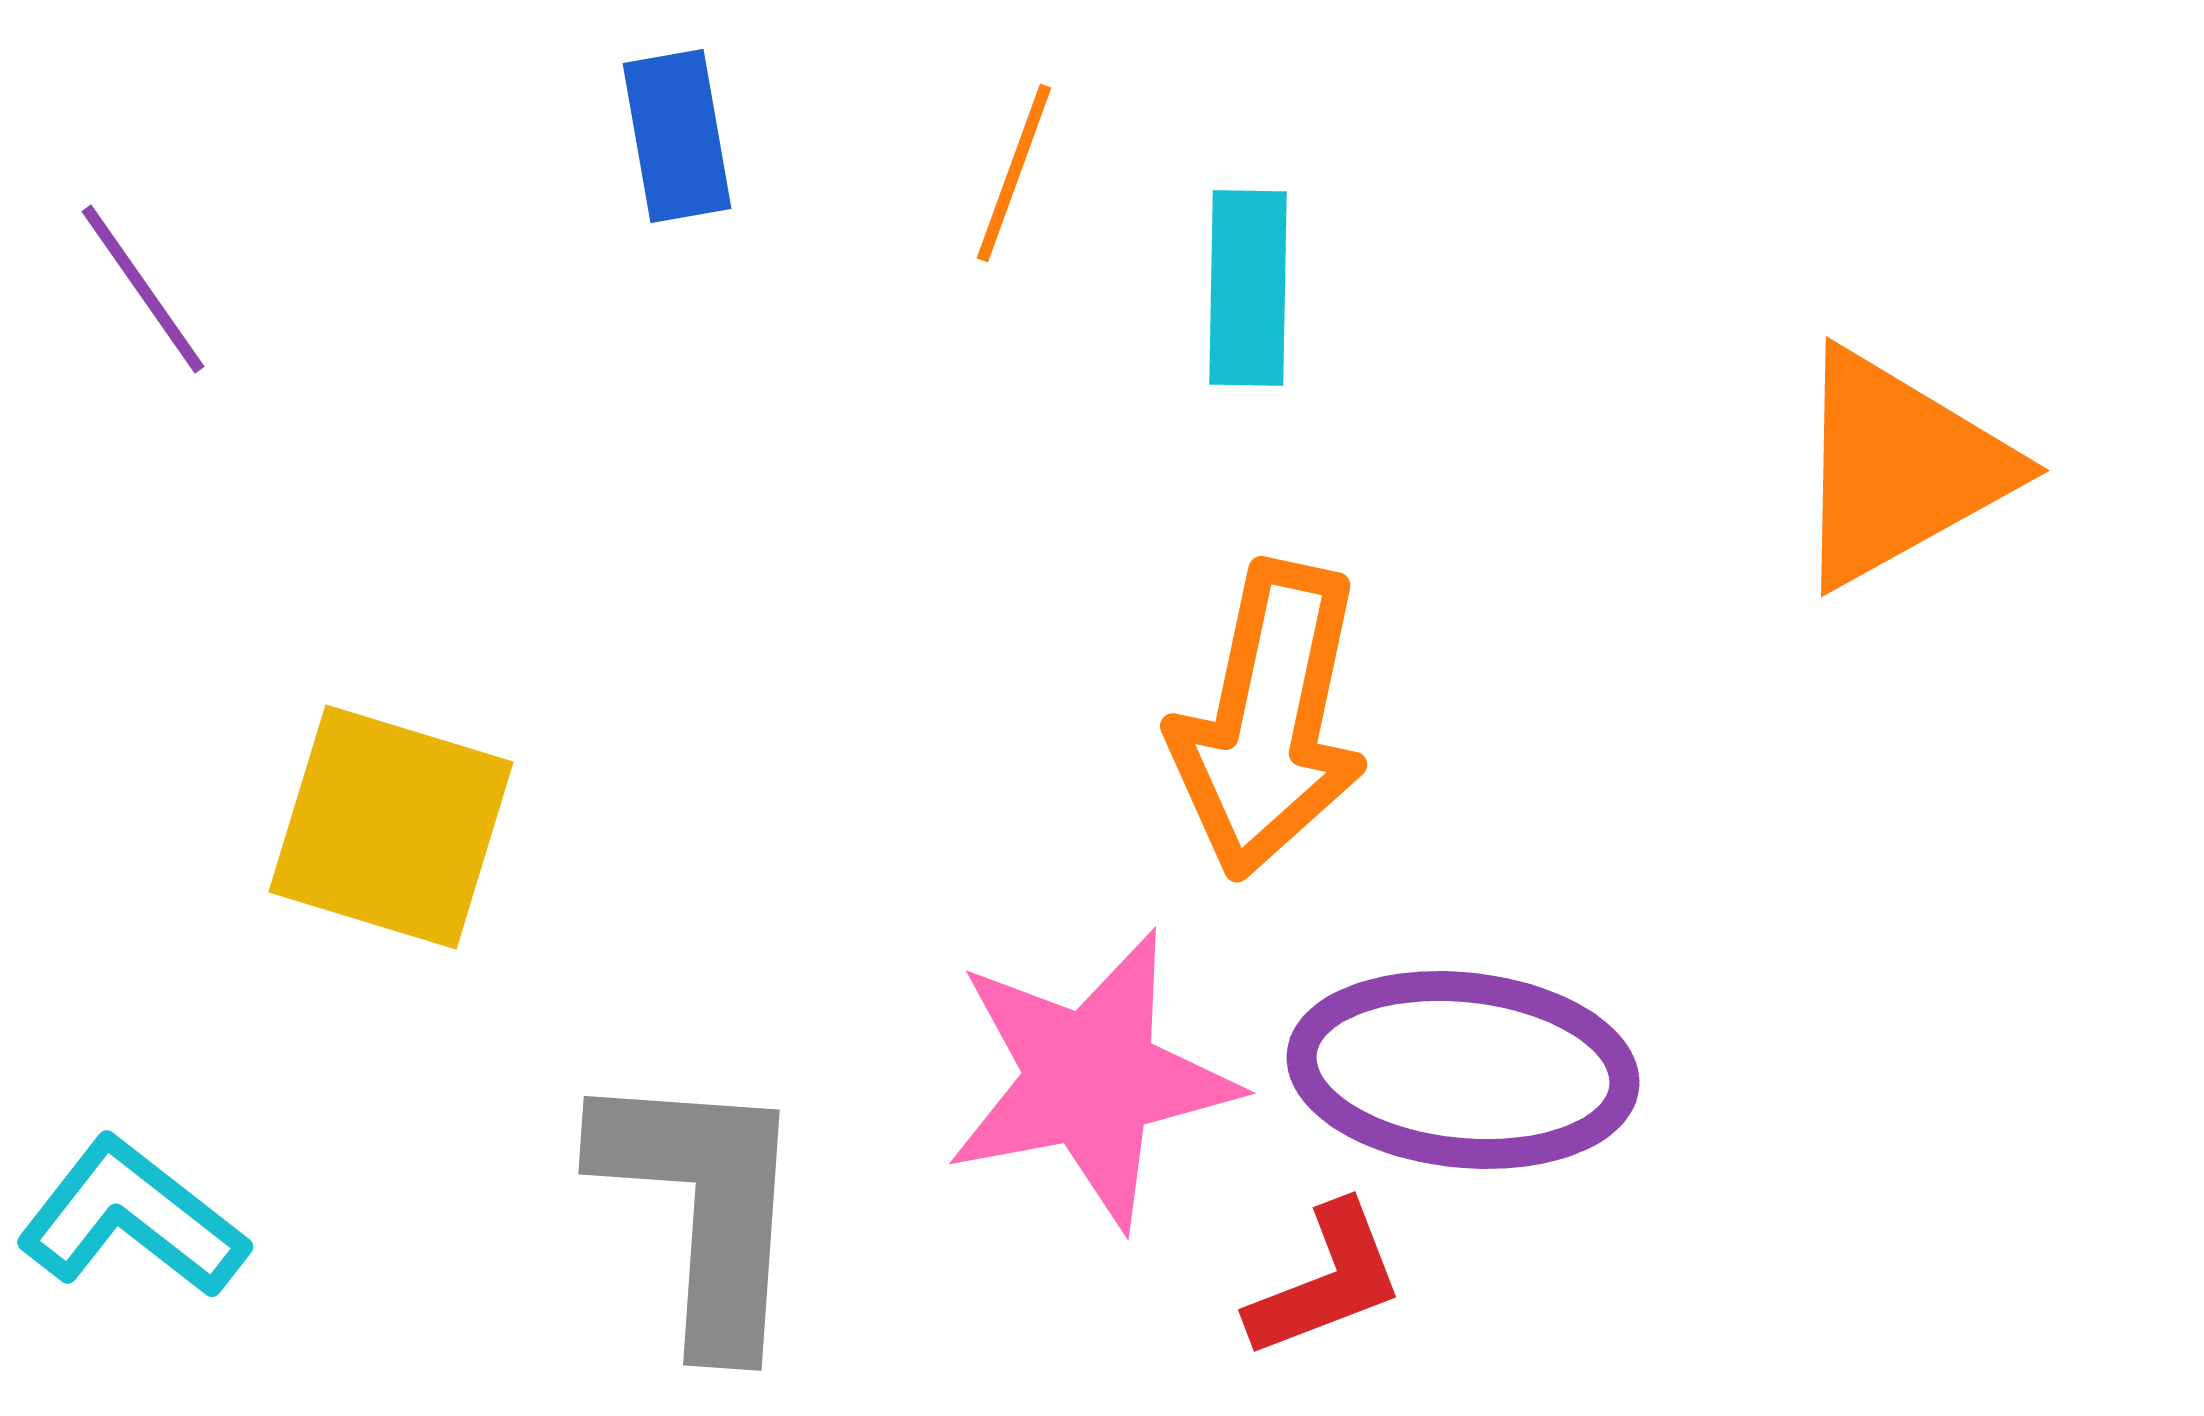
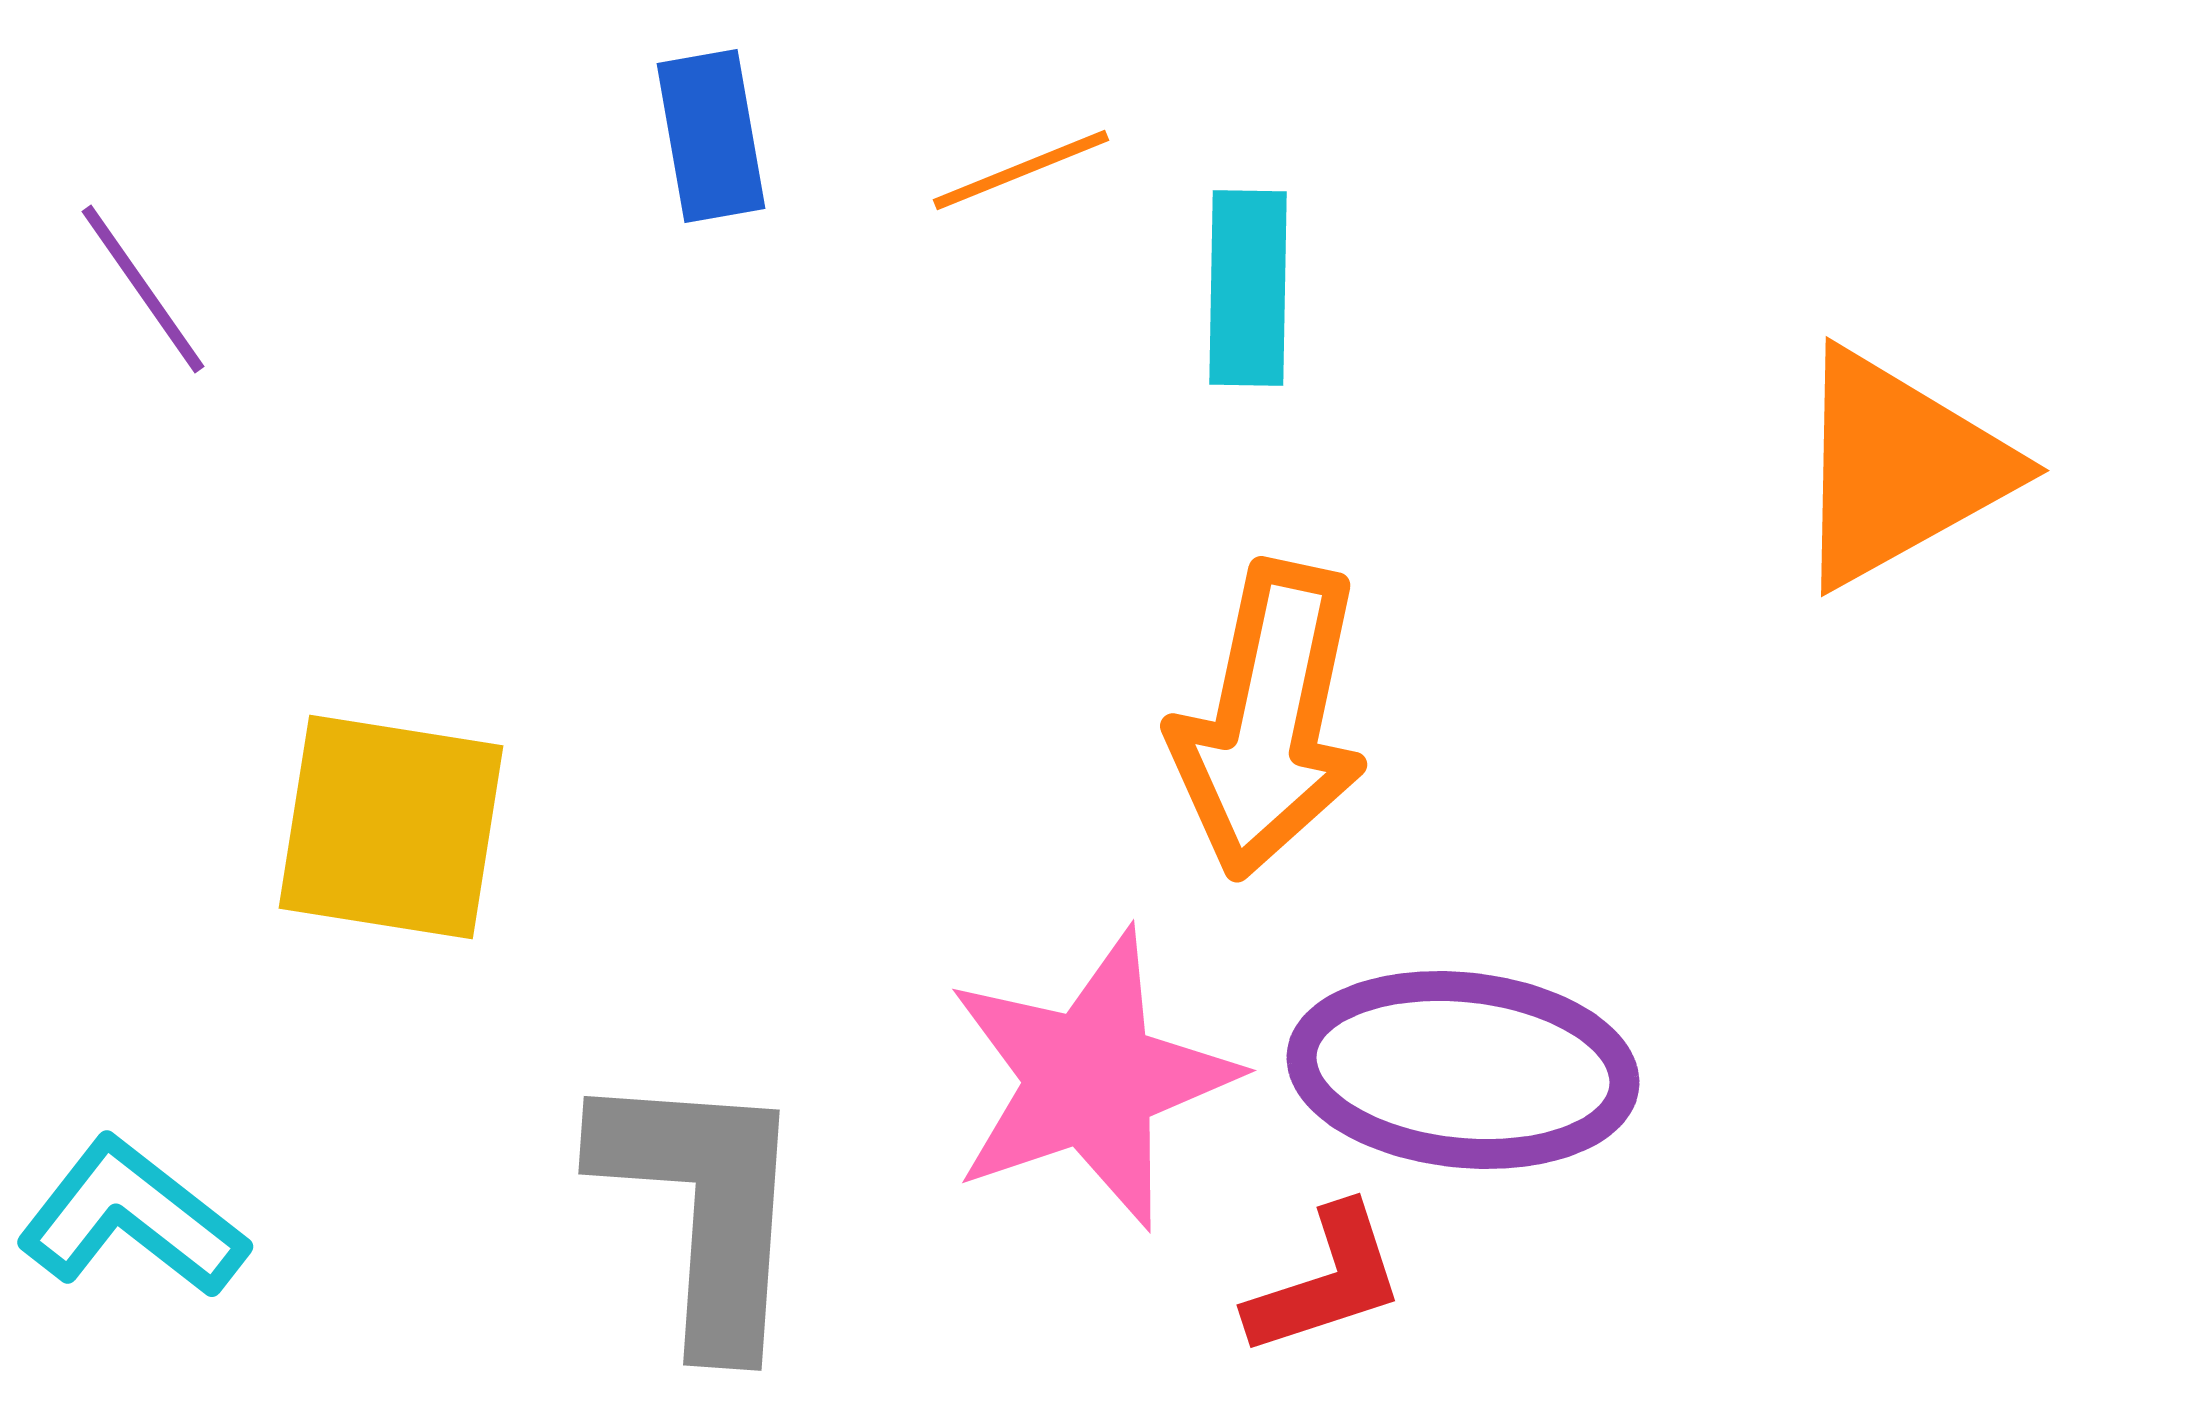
blue rectangle: moved 34 px right
orange line: moved 7 px right, 3 px up; rotated 48 degrees clockwise
yellow square: rotated 8 degrees counterclockwise
pink star: rotated 8 degrees counterclockwise
red L-shape: rotated 3 degrees clockwise
